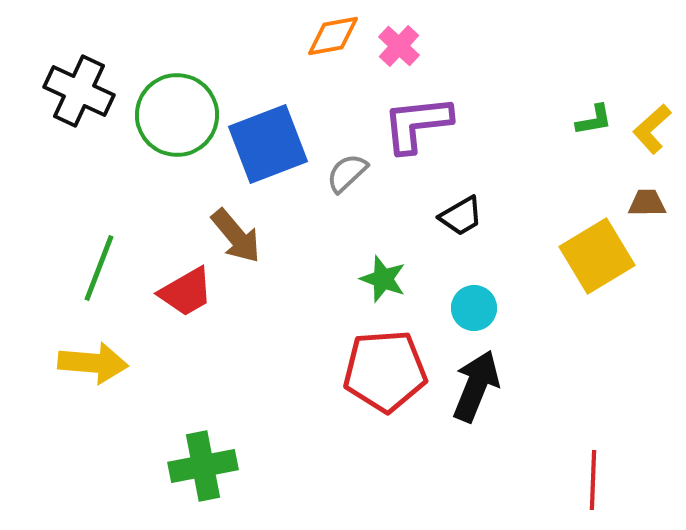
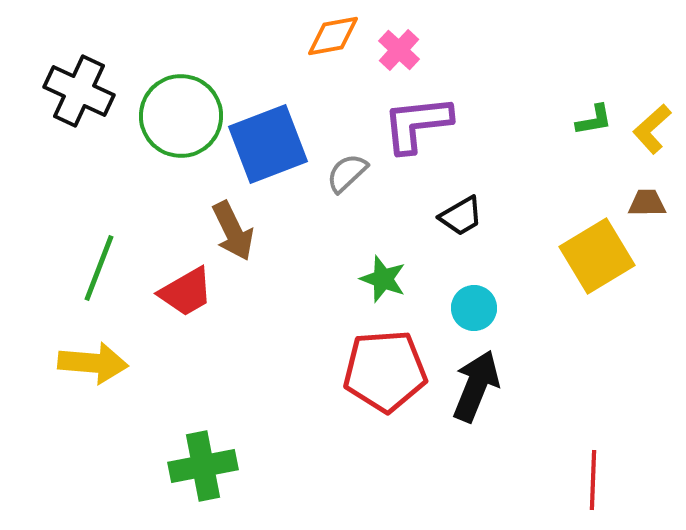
pink cross: moved 4 px down
green circle: moved 4 px right, 1 px down
brown arrow: moved 3 px left, 5 px up; rotated 14 degrees clockwise
